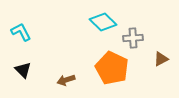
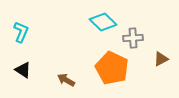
cyan L-shape: rotated 50 degrees clockwise
black triangle: rotated 12 degrees counterclockwise
brown arrow: rotated 48 degrees clockwise
